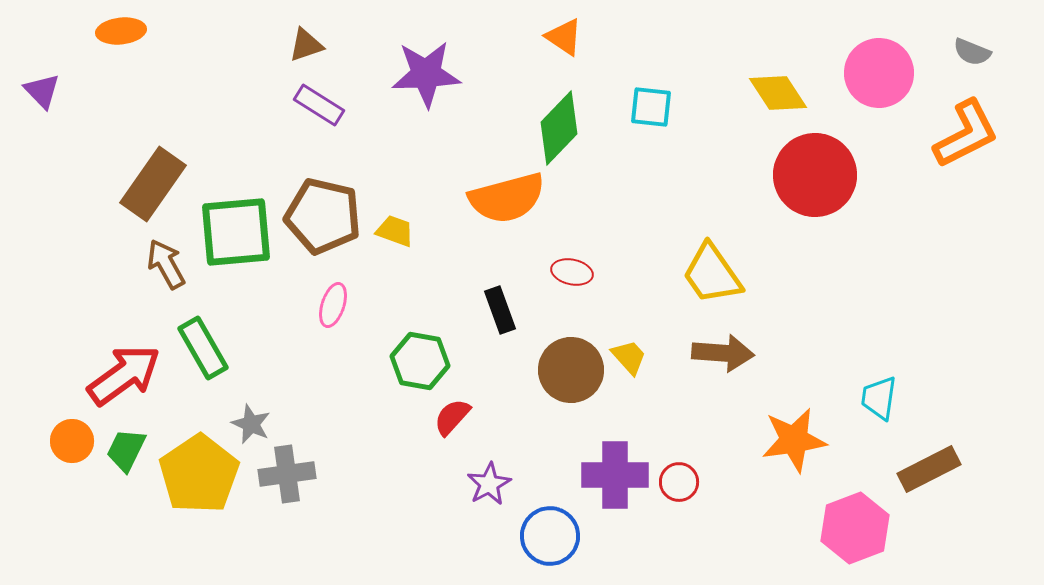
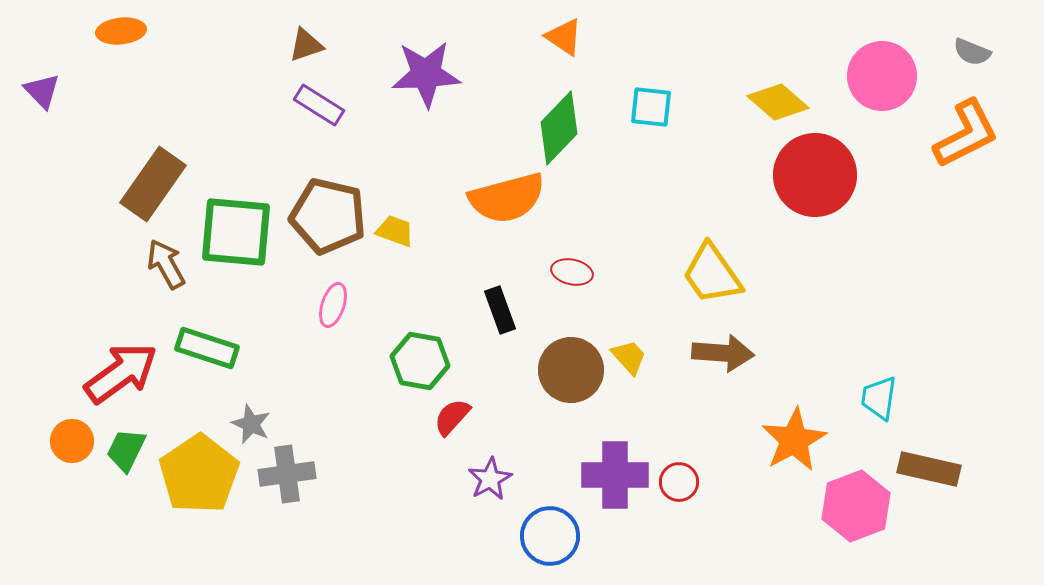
pink circle at (879, 73): moved 3 px right, 3 px down
yellow diamond at (778, 93): moved 9 px down; rotated 16 degrees counterclockwise
brown pentagon at (323, 216): moved 5 px right
green square at (236, 232): rotated 10 degrees clockwise
green rectangle at (203, 348): moved 4 px right; rotated 42 degrees counterclockwise
red arrow at (124, 375): moved 3 px left, 2 px up
orange star at (794, 440): rotated 20 degrees counterclockwise
brown rectangle at (929, 469): rotated 40 degrees clockwise
purple star at (489, 484): moved 1 px right, 5 px up
pink hexagon at (855, 528): moved 1 px right, 22 px up
